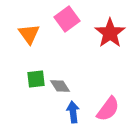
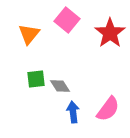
pink square: moved 1 px down; rotated 15 degrees counterclockwise
orange triangle: rotated 15 degrees clockwise
